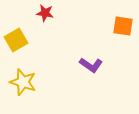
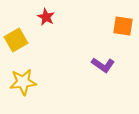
red star: moved 1 px right, 4 px down; rotated 18 degrees clockwise
purple L-shape: moved 12 px right
yellow star: rotated 24 degrees counterclockwise
